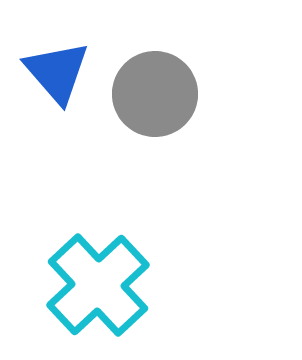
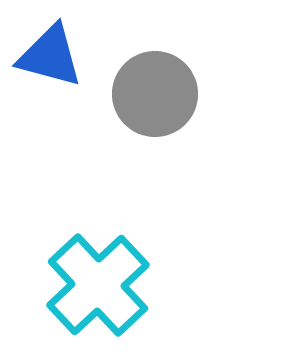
blue triangle: moved 7 px left, 16 px up; rotated 34 degrees counterclockwise
